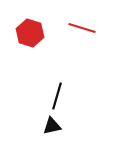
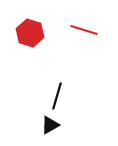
red line: moved 2 px right, 2 px down
black triangle: moved 2 px left, 1 px up; rotated 18 degrees counterclockwise
